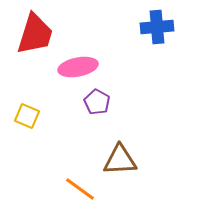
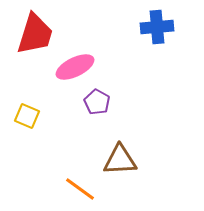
pink ellipse: moved 3 px left; rotated 15 degrees counterclockwise
